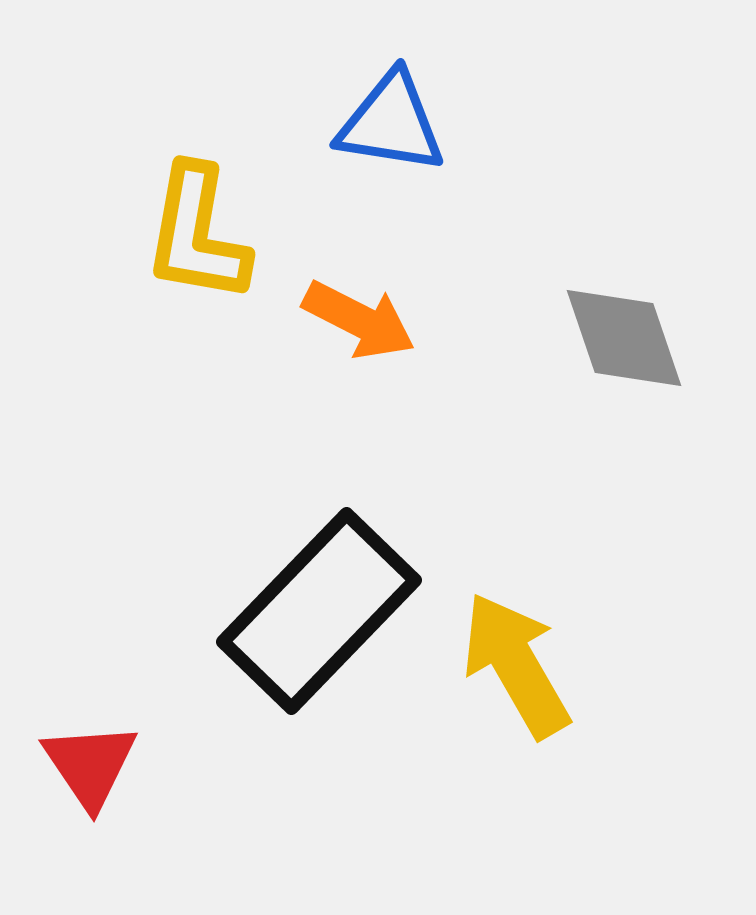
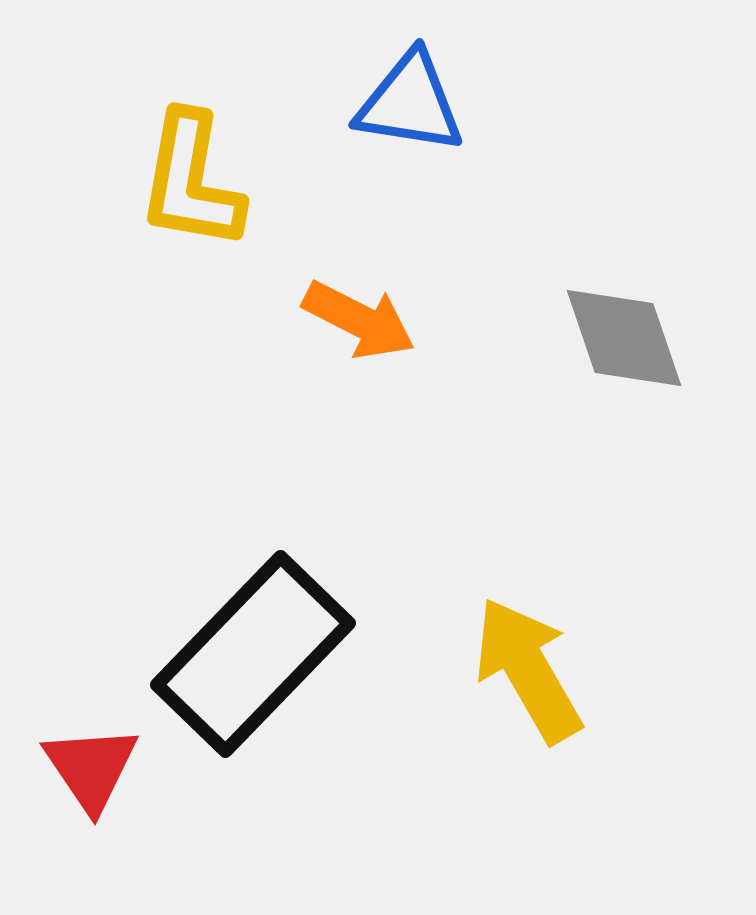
blue triangle: moved 19 px right, 20 px up
yellow L-shape: moved 6 px left, 53 px up
black rectangle: moved 66 px left, 43 px down
yellow arrow: moved 12 px right, 5 px down
red triangle: moved 1 px right, 3 px down
